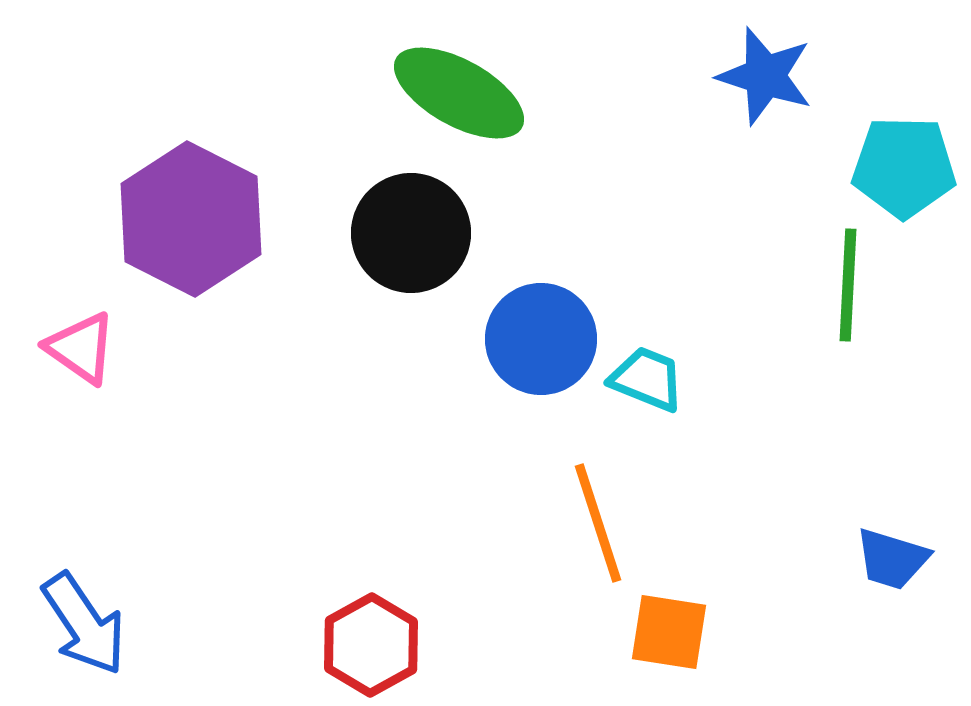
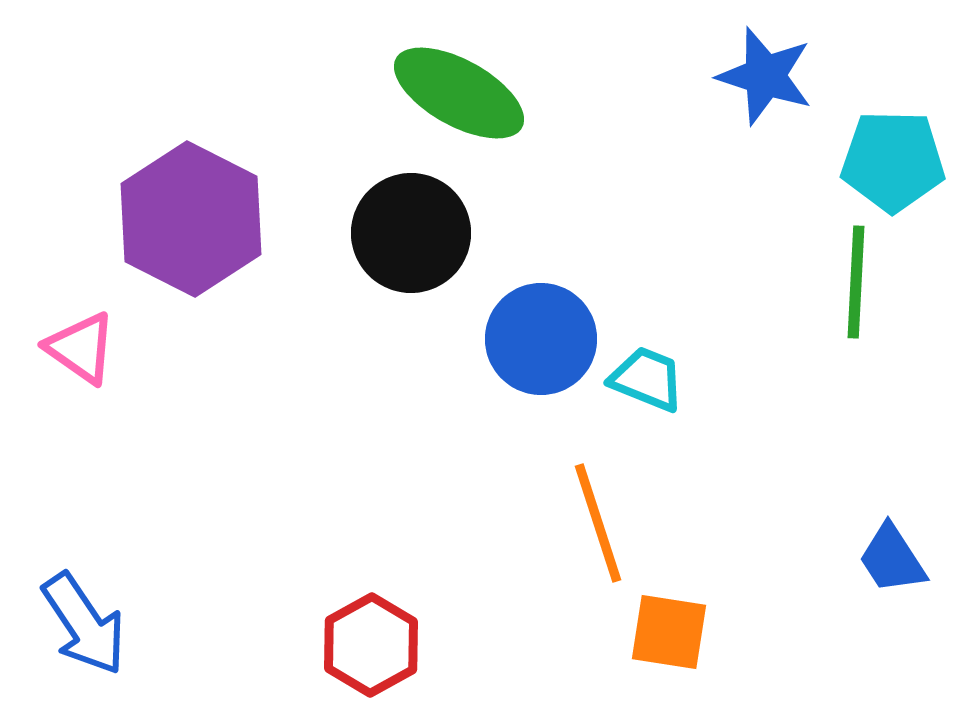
cyan pentagon: moved 11 px left, 6 px up
green line: moved 8 px right, 3 px up
blue trapezoid: rotated 40 degrees clockwise
